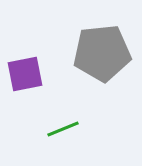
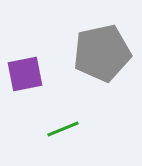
gray pentagon: rotated 6 degrees counterclockwise
